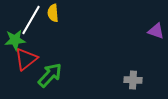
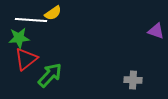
yellow semicircle: rotated 120 degrees counterclockwise
white line: rotated 64 degrees clockwise
green star: moved 4 px right, 2 px up
